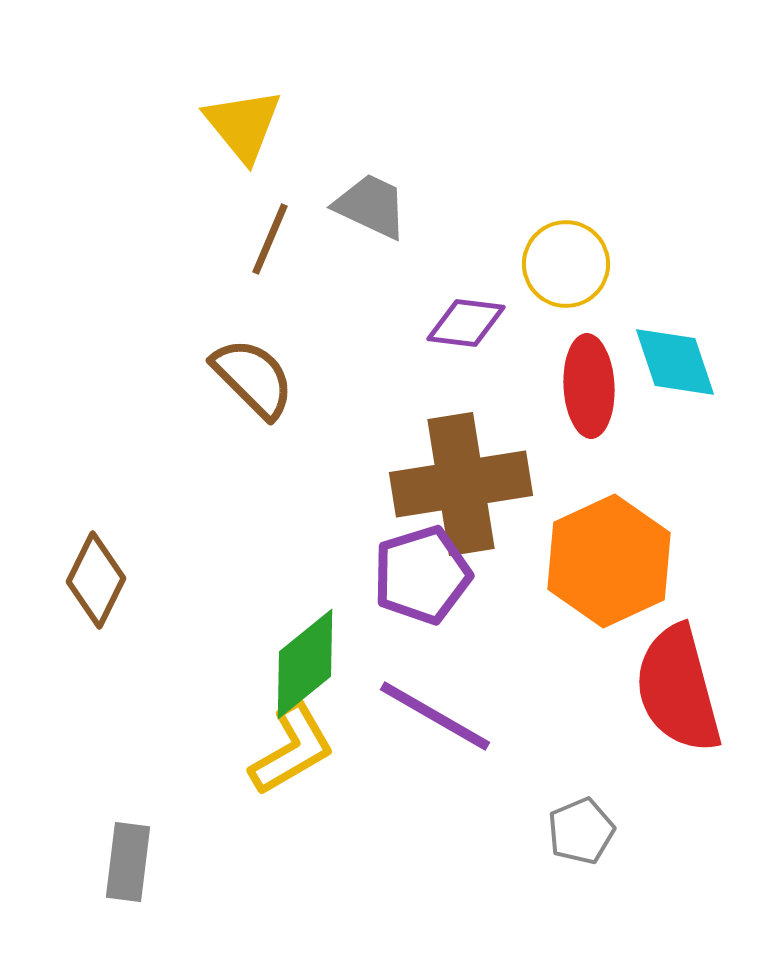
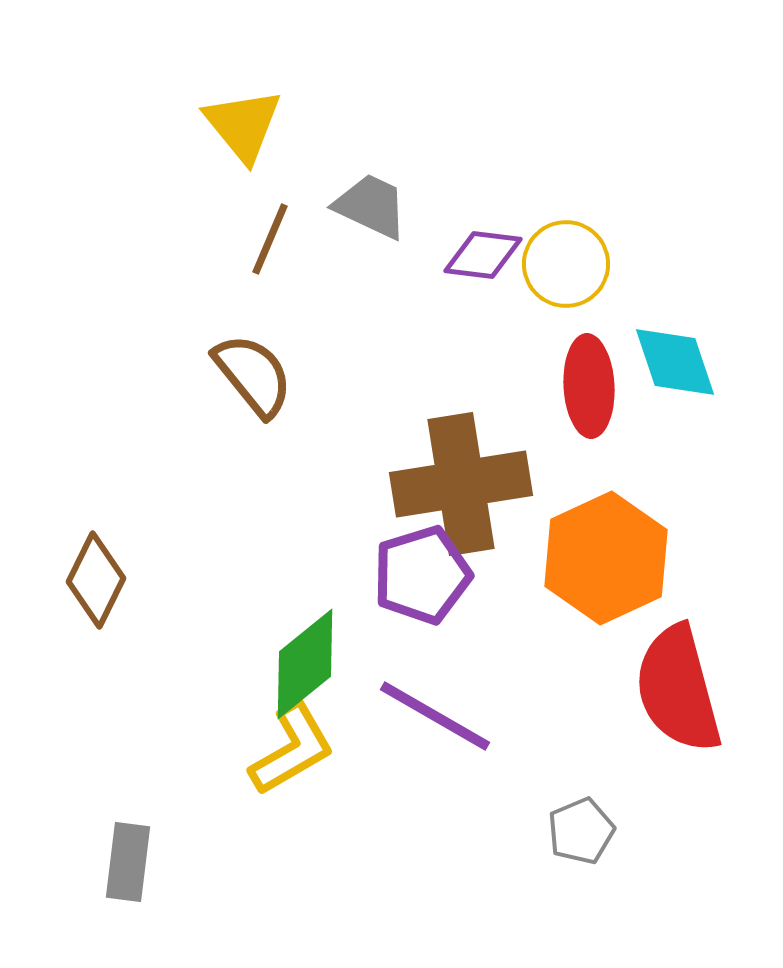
purple diamond: moved 17 px right, 68 px up
brown semicircle: moved 3 px up; rotated 6 degrees clockwise
orange hexagon: moved 3 px left, 3 px up
